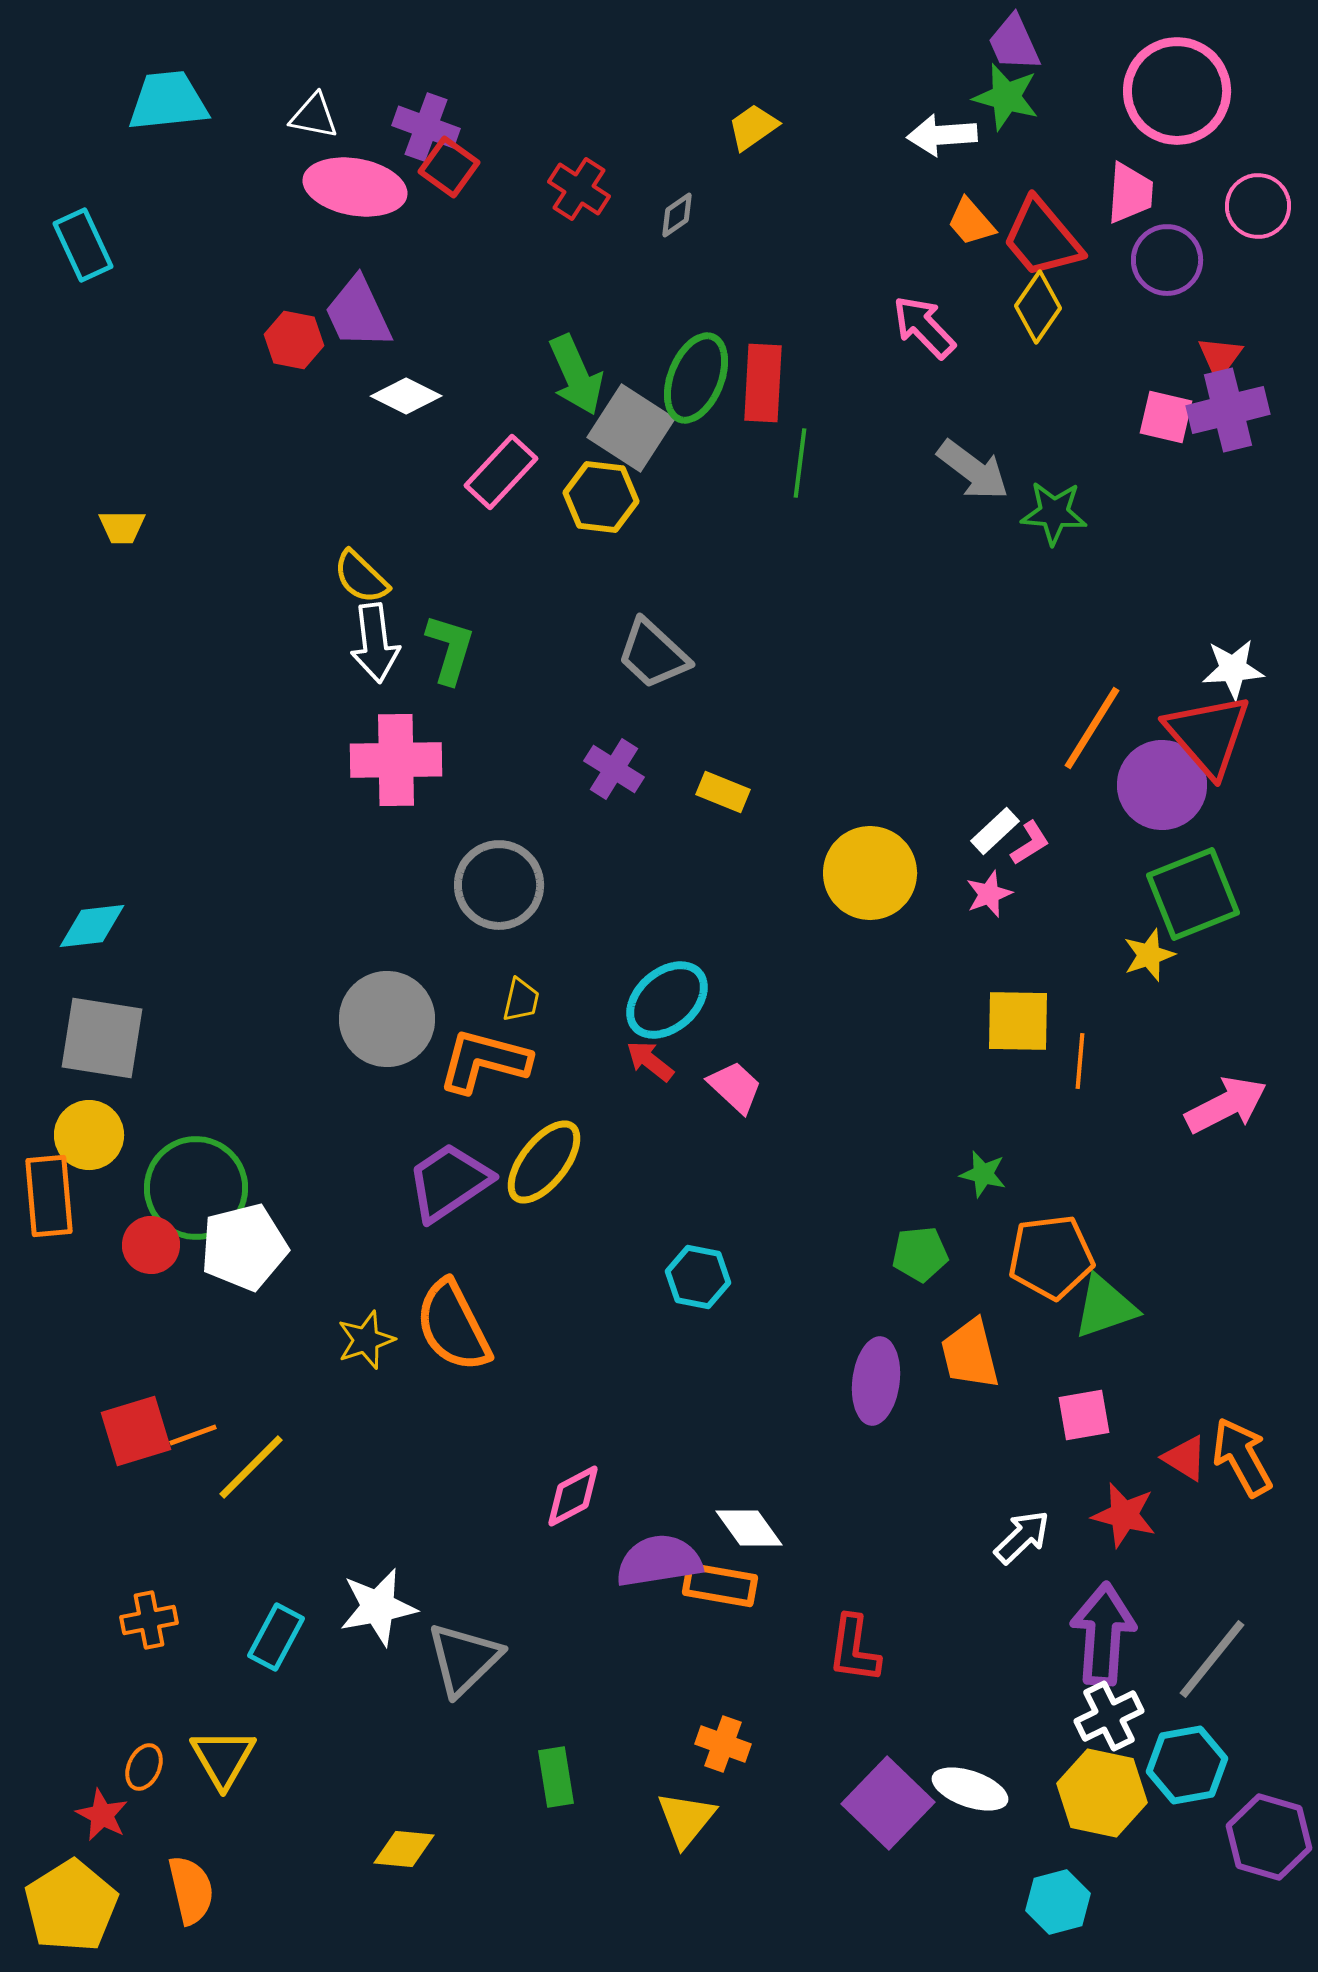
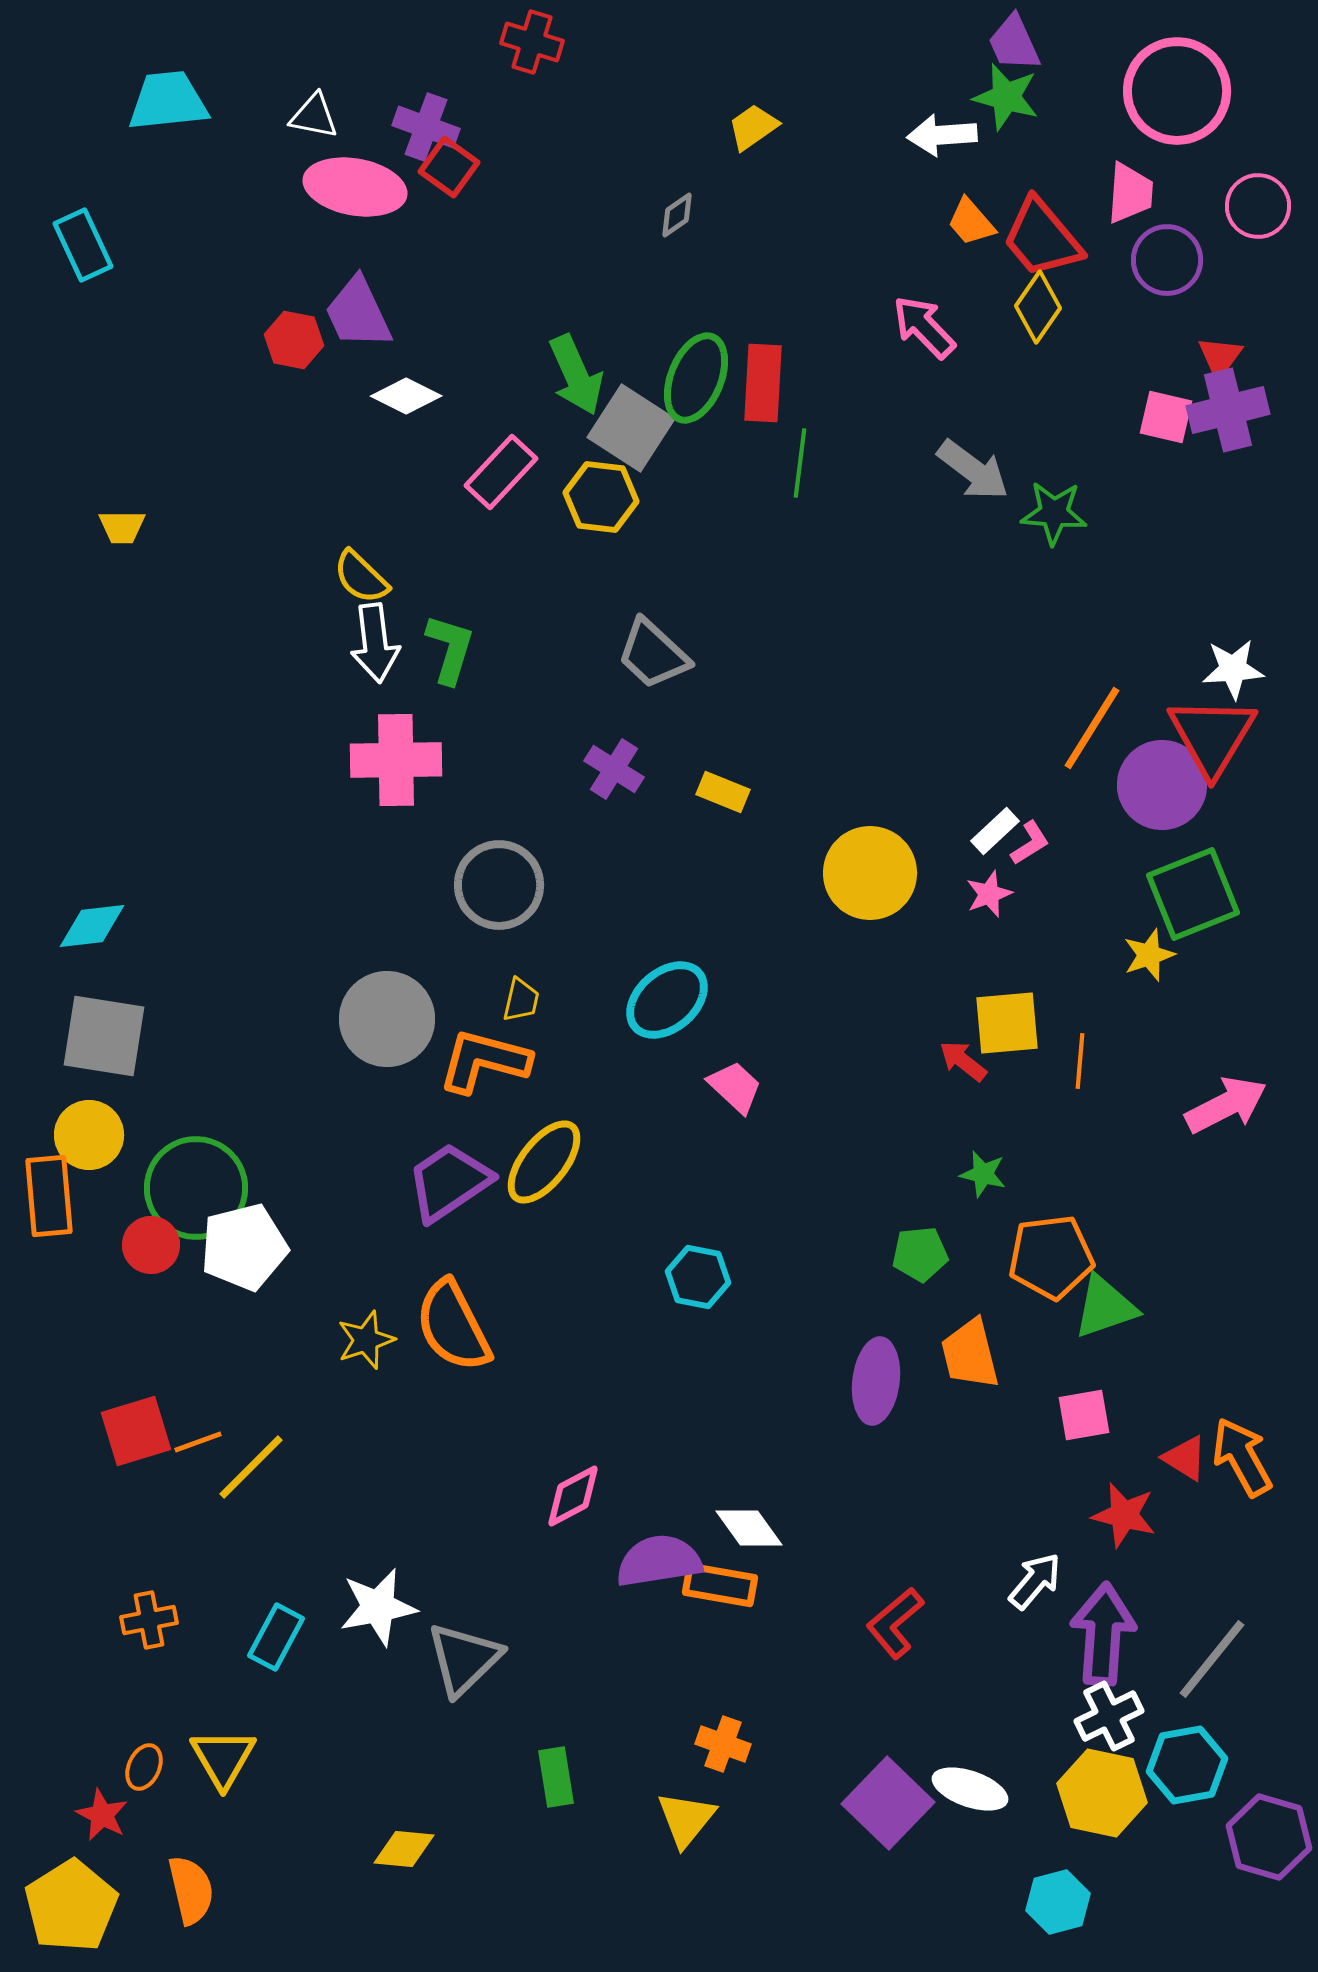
red cross at (579, 189): moved 47 px left, 147 px up; rotated 16 degrees counterclockwise
red triangle at (1208, 735): moved 4 px right, 1 px down; rotated 12 degrees clockwise
yellow square at (1018, 1021): moved 11 px left, 2 px down; rotated 6 degrees counterclockwise
gray square at (102, 1038): moved 2 px right, 2 px up
red arrow at (650, 1061): moved 313 px right
orange line at (193, 1435): moved 5 px right, 7 px down
white arrow at (1022, 1537): moved 13 px right, 44 px down; rotated 6 degrees counterclockwise
red L-shape at (854, 1649): moved 41 px right, 26 px up; rotated 42 degrees clockwise
